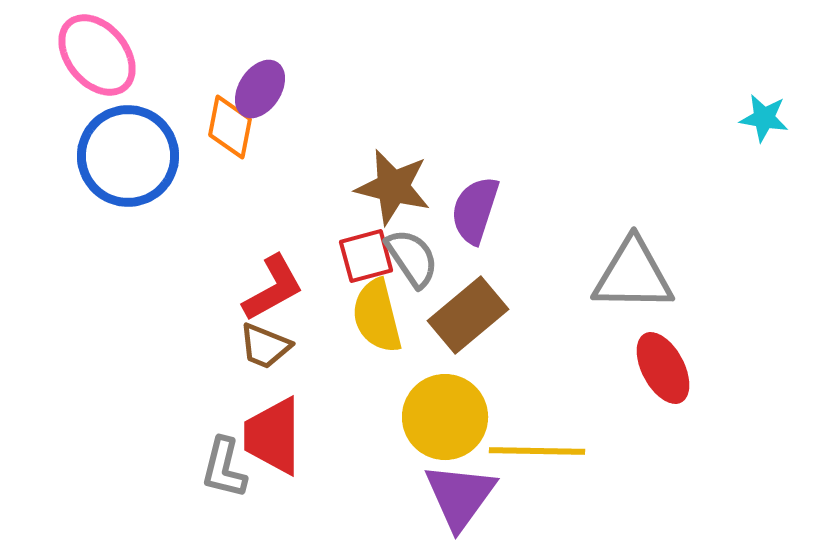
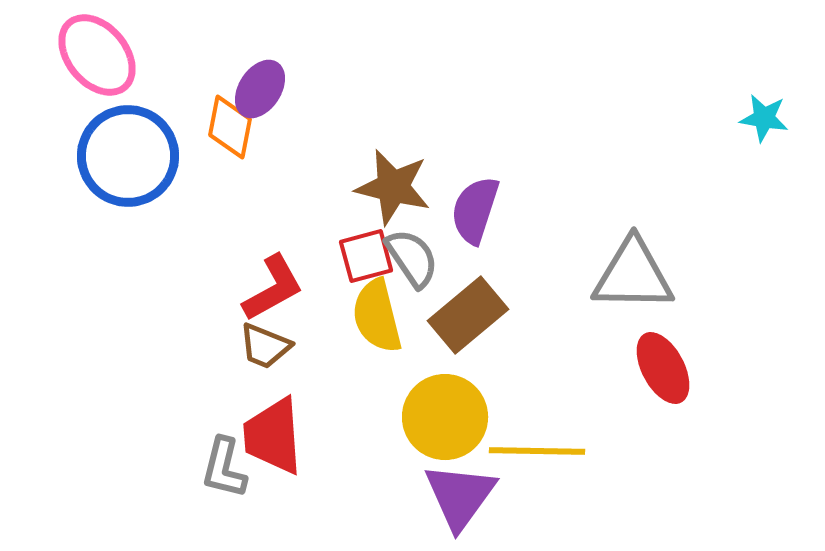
red trapezoid: rotated 4 degrees counterclockwise
